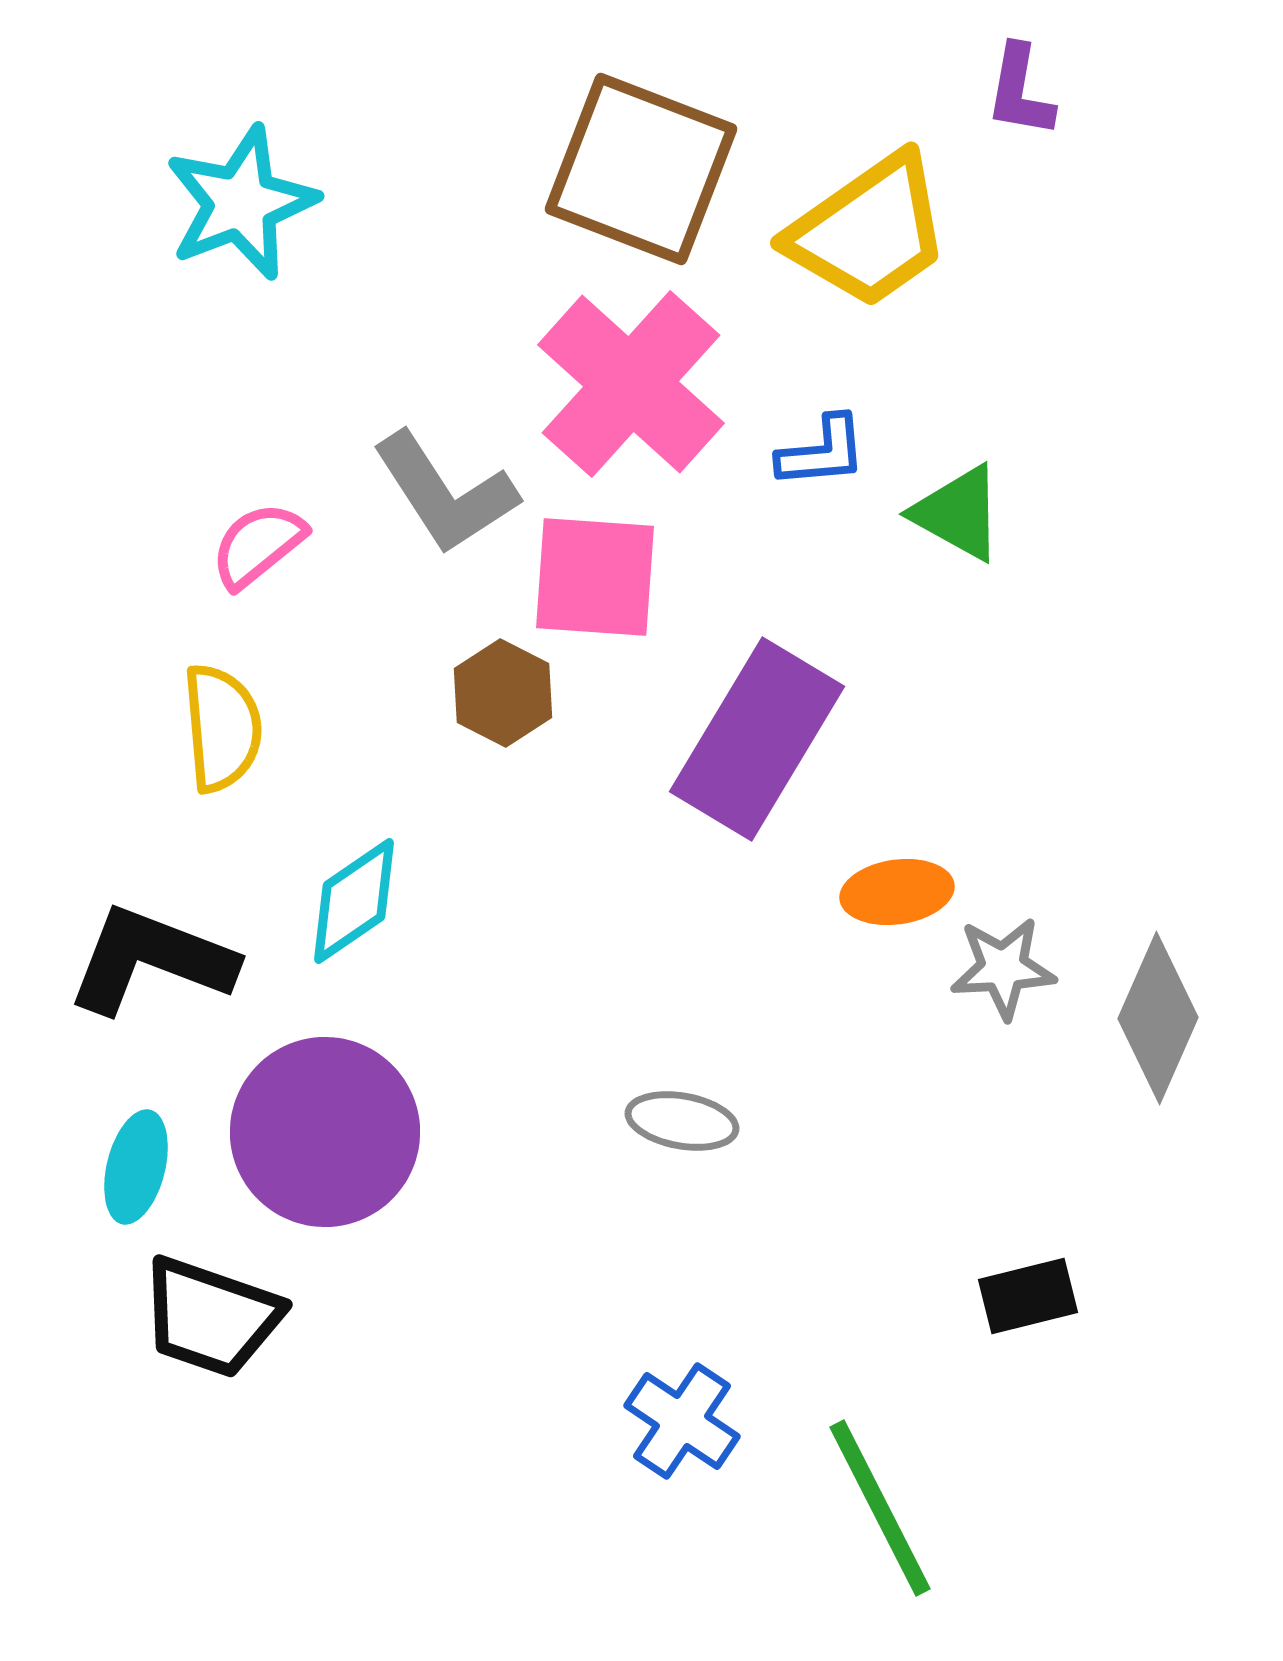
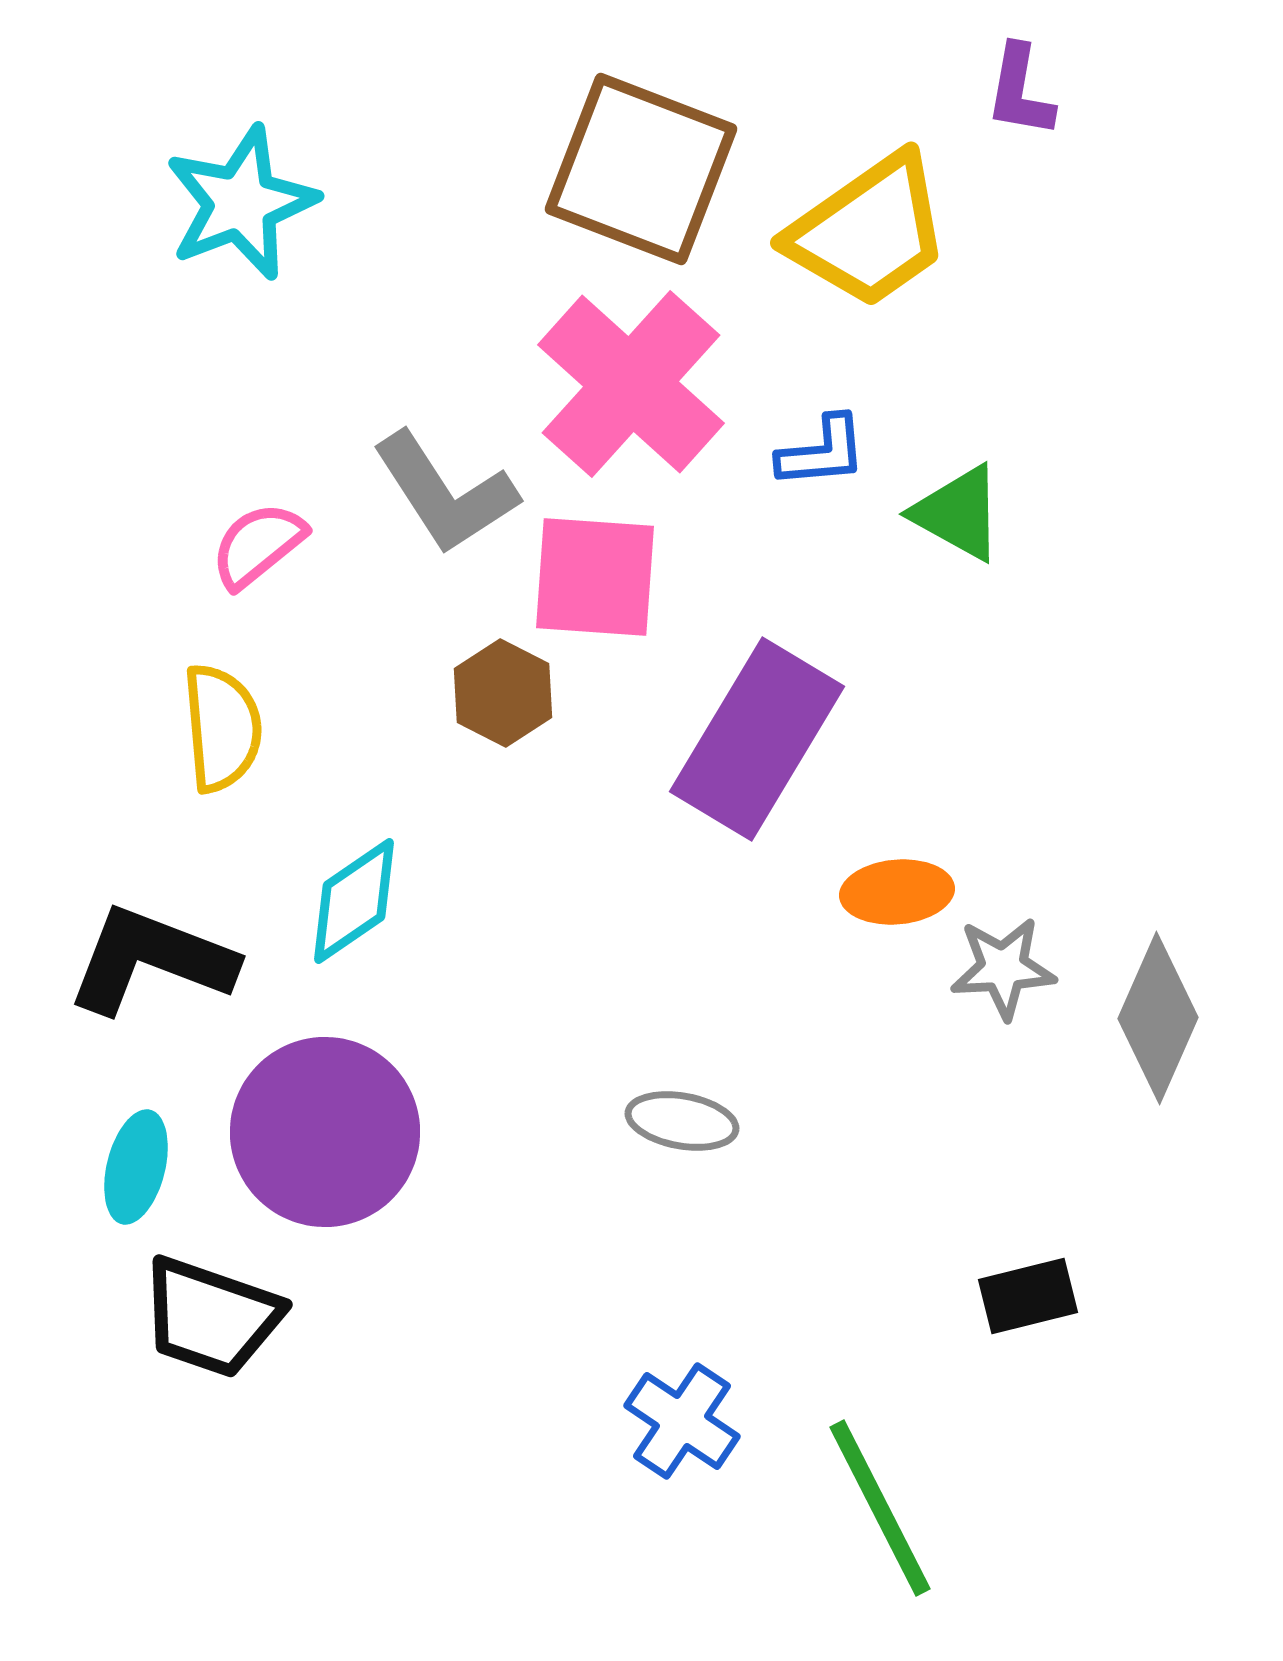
orange ellipse: rotated 3 degrees clockwise
